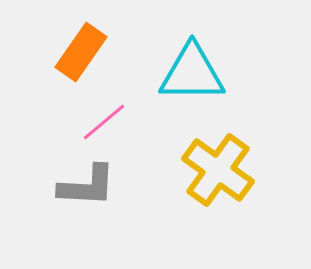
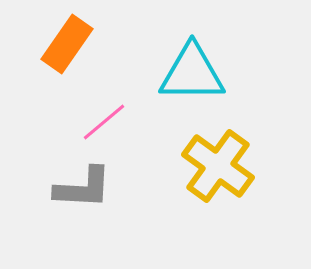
orange rectangle: moved 14 px left, 8 px up
yellow cross: moved 4 px up
gray L-shape: moved 4 px left, 2 px down
